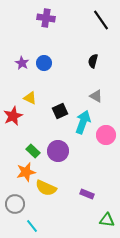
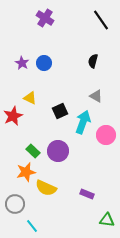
purple cross: moved 1 px left; rotated 24 degrees clockwise
